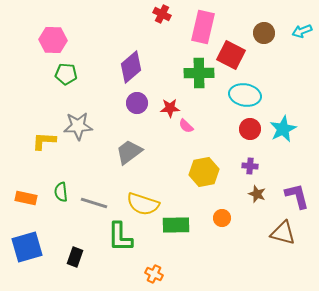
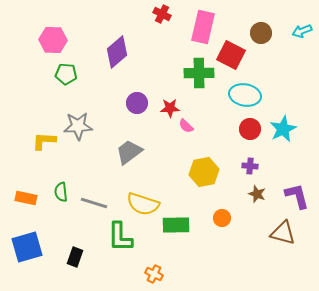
brown circle: moved 3 px left
purple diamond: moved 14 px left, 15 px up
